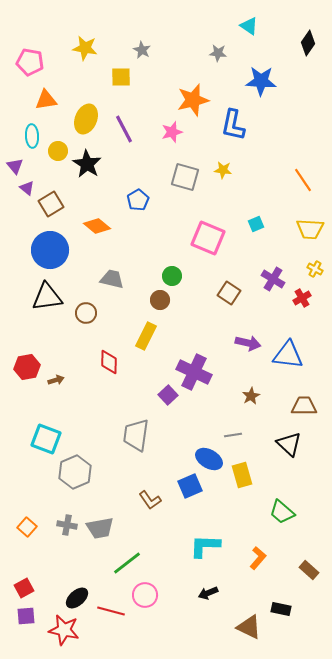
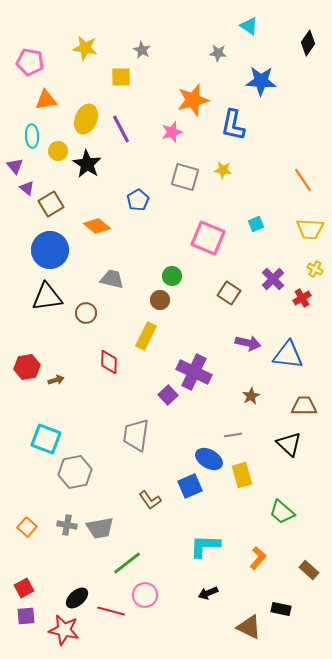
purple line at (124, 129): moved 3 px left
purple cross at (273, 279): rotated 15 degrees clockwise
gray hexagon at (75, 472): rotated 12 degrees clockwise
